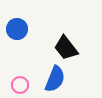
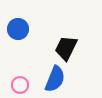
blue circle: moved 1 px right
black trapezoid: rotated 64 degrees clockwise
